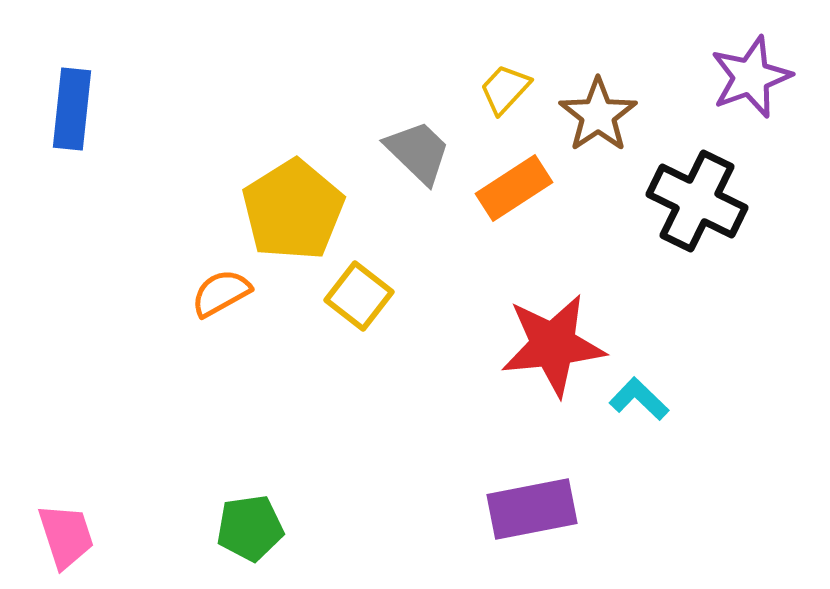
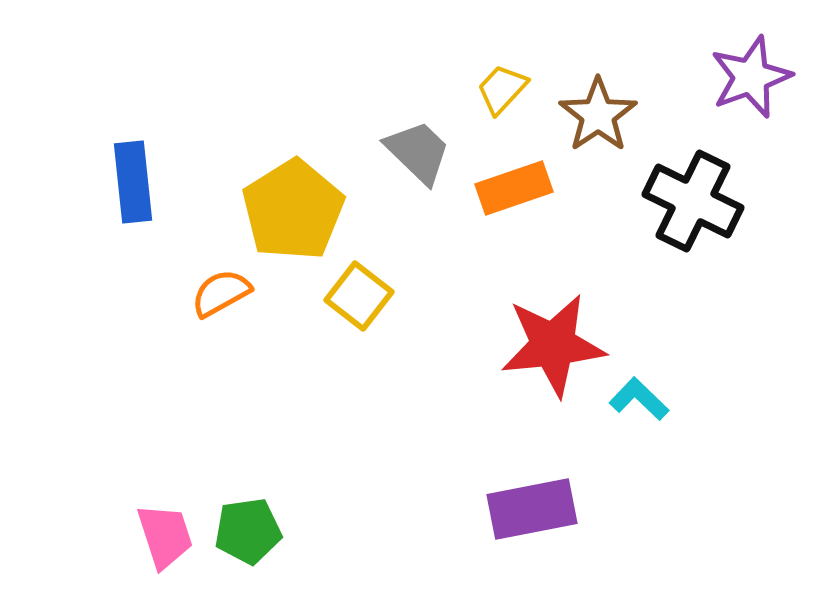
yellow trapezoid: moved 3 px left
blue rectangle: moved 61 px right, 73 px down; rotated 12 degrees counterclockwise
orange rectangle: rotated 14 degrees clockwise
black cross: moved 4 px left
green pentagon: moved 2 px left, 3 px down
pink trapezoid: moved 99 px right
